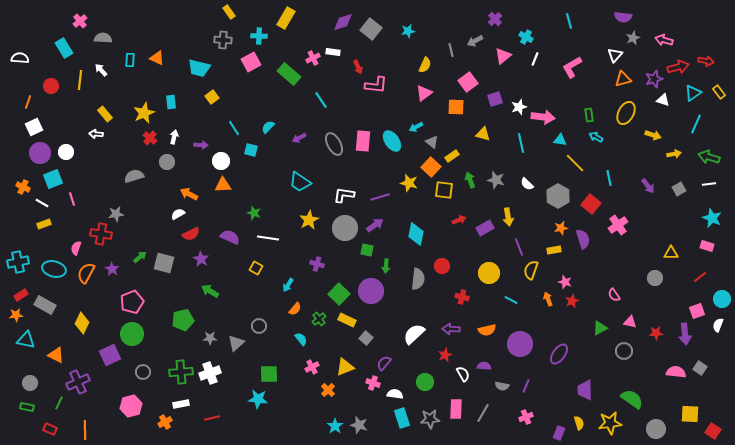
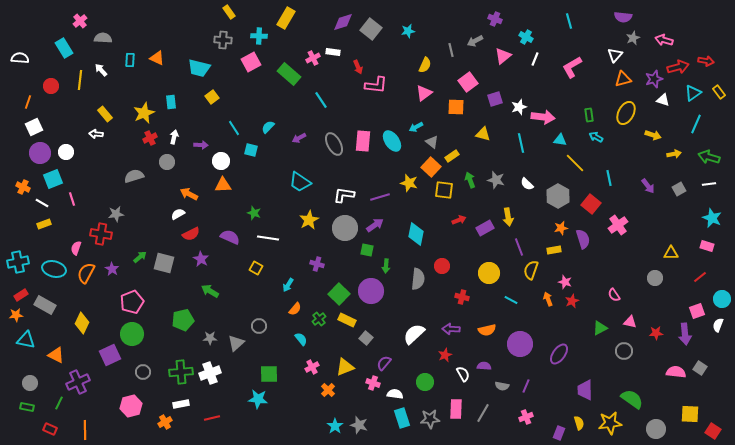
purple cross at (495, 19): rotated 24 degrees counterclockwise
red cross at (150, 138): rotated 24 degrees clockwise
